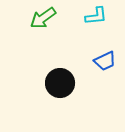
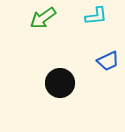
blue trapezoid: moved 3 px right
